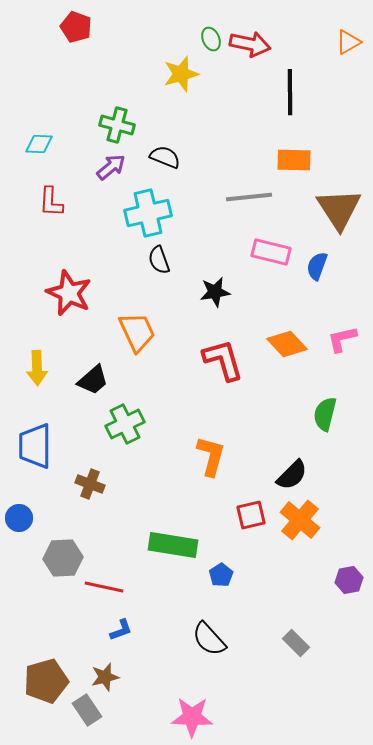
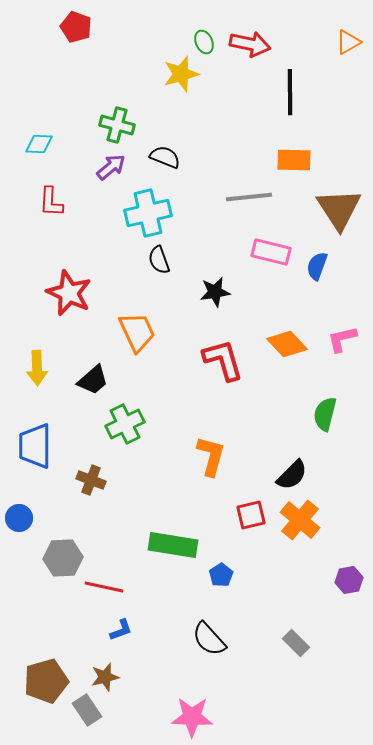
green ellipse at (211, 39): moved 7 px left, 3 px down
brown cross at (90, 484): moved 1 px right, 4 px up
